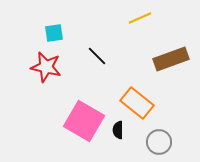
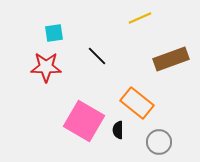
red star: rotated 12 degrees counterclockwise
